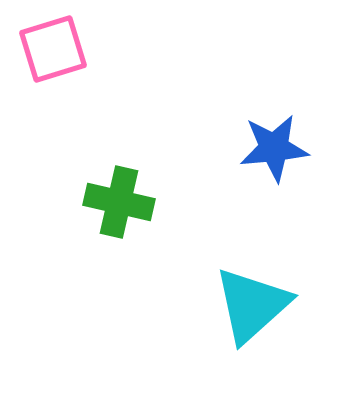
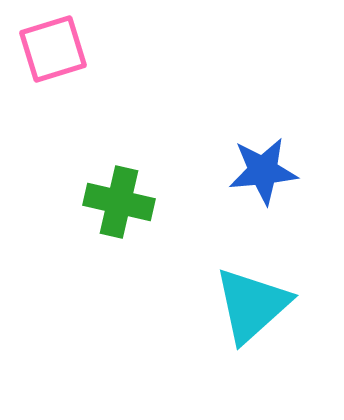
blue star: moved 11 px left, 23 px down
